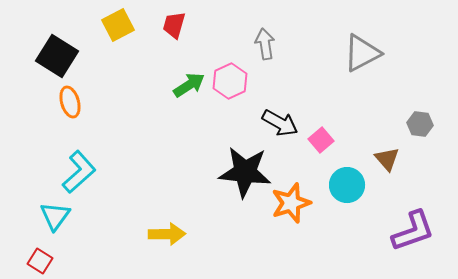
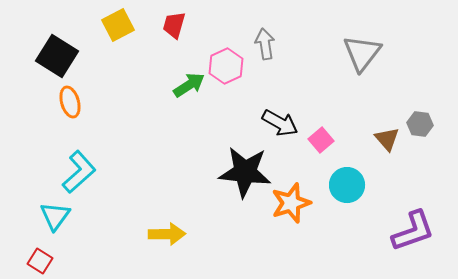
gray triangle: rotated 24 degrees counterclockwise
pink hexagon: moved 4 px left, 15 px up
brown triangle: moved 20 px up
